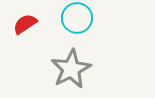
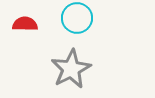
red semicircle: rotated 35 degrees clockwise
